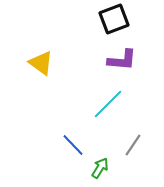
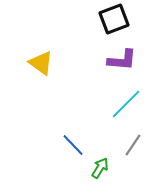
cyan line: moved 18 px right
